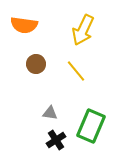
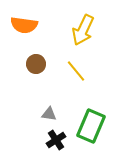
gray triangle: moved 1 px left, 1 px down
